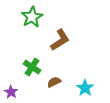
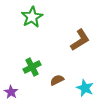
brown L-shape: moved 20 px right
green cross: rotated 30 degrees clockwise
brown semicircle: moved 3 px right, 2 px up
cyan star: rotated 12 degrees counterclockwise
